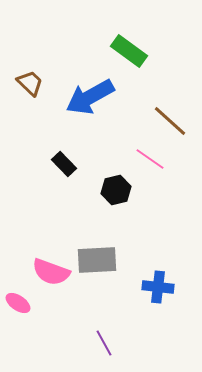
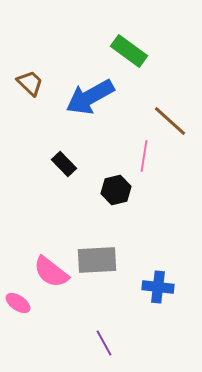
pink line: moved 6 px left, 3 px up; rotated 64 degrees clockwise
pink semicircle: rotated 18 degrees clockwise
